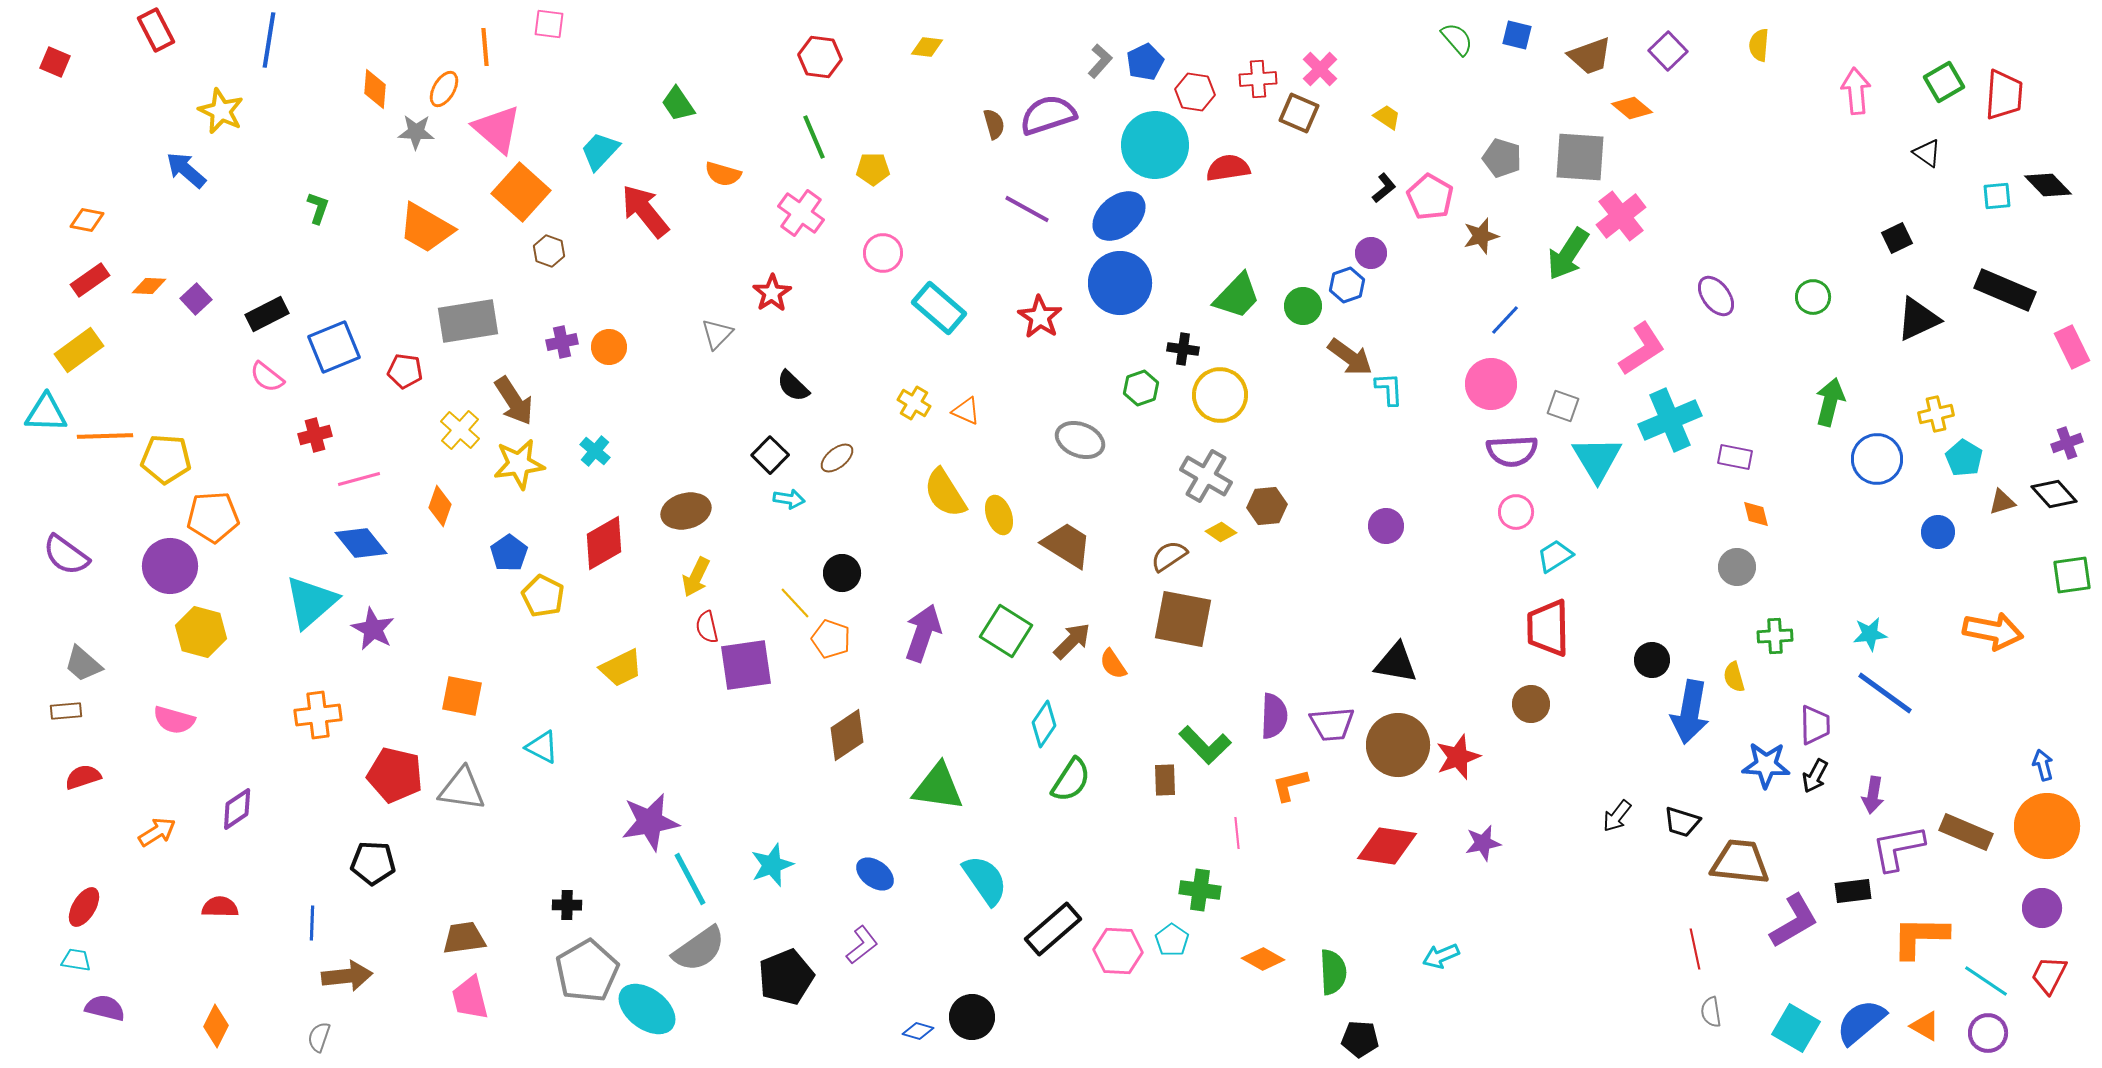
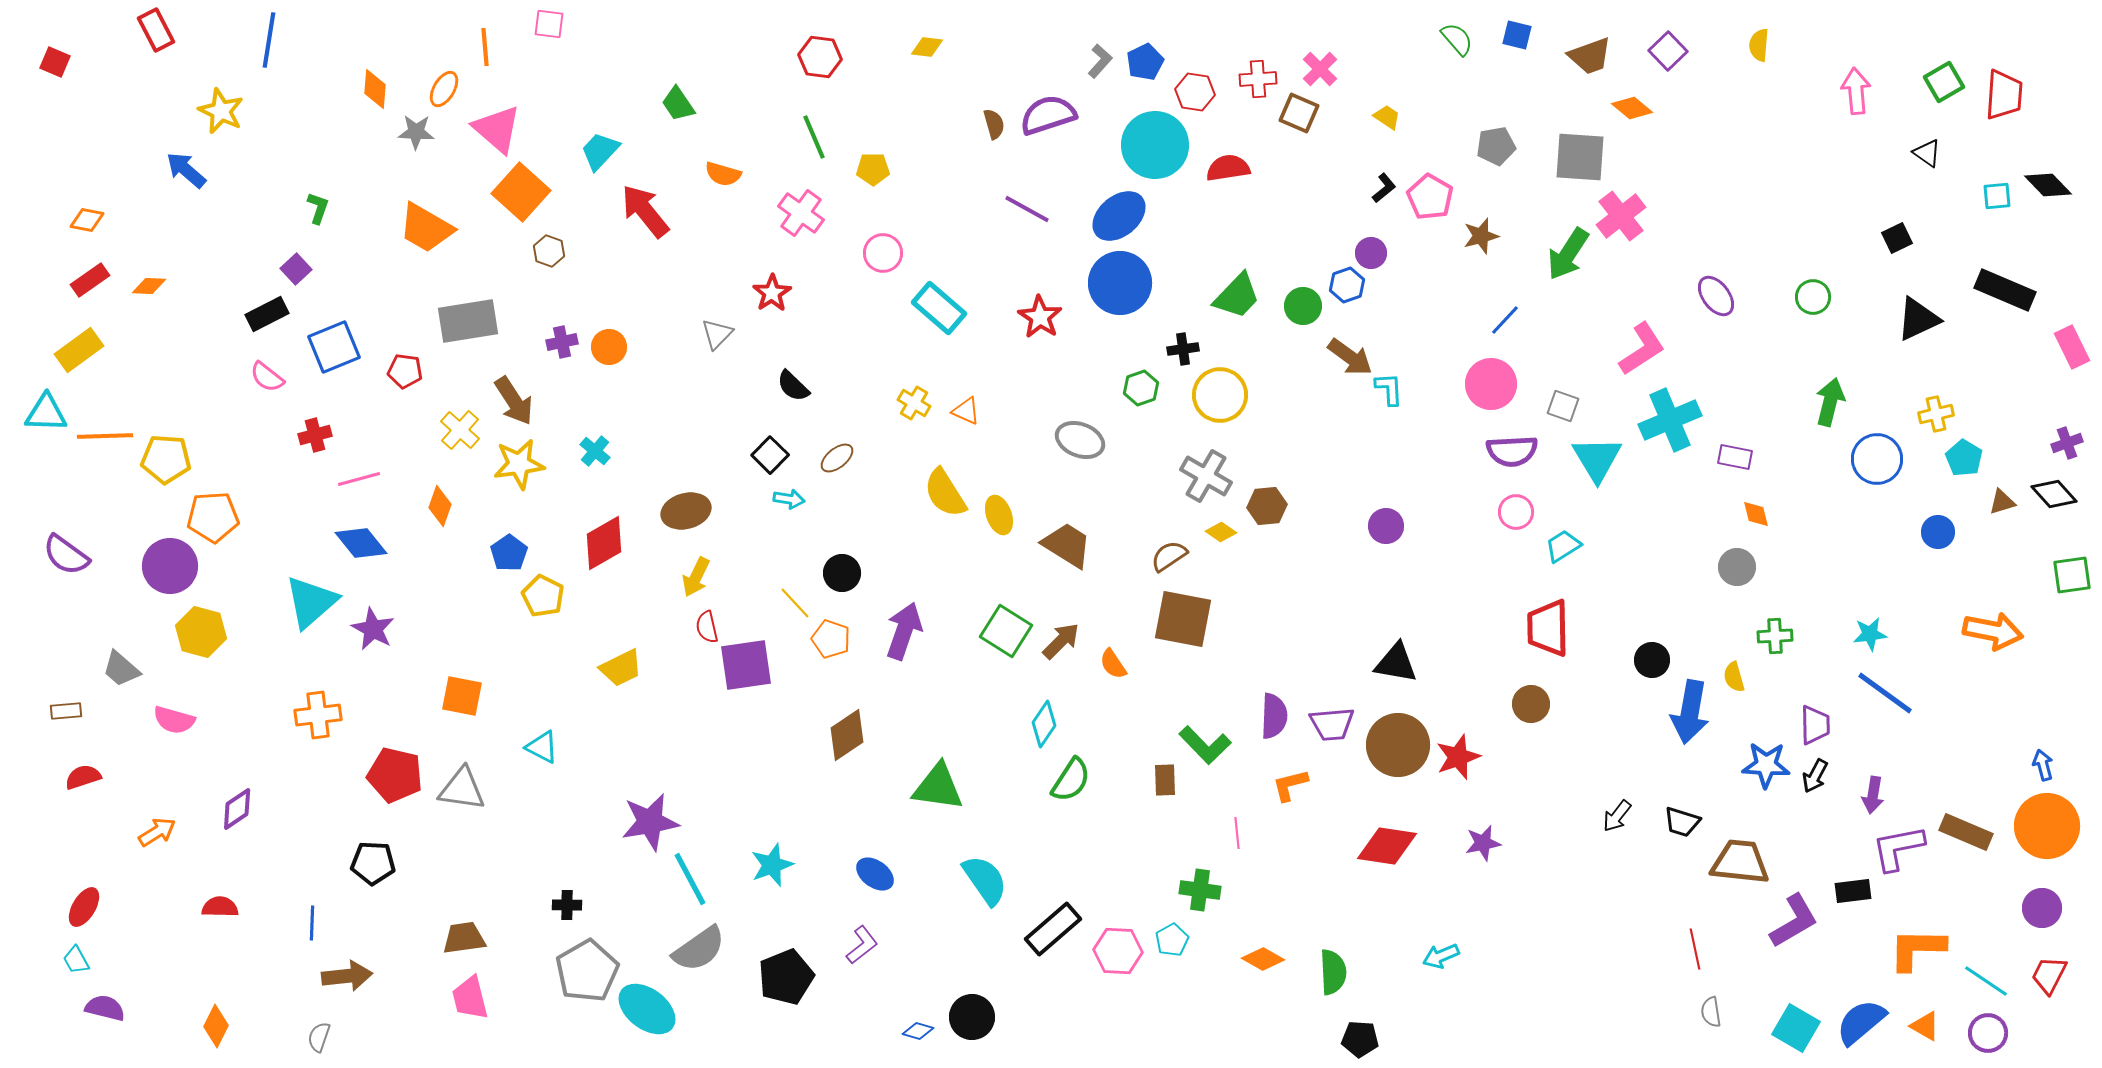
gray pentagon at (1502, 158): moved 6 px left, 12 px up; rotated 27 degrees counterclockwise
purple square at (196, 299): moved 100 px right, 30 px up
black cross at (1183, 349): rotated 16 degrees counterclockwise
cyan trapezoid at (1555, 556): moved 8 px right, 10 px up
purple arrow at (923, 633): moved 19 px left, 2 px up
brown arrow at (1072, 641): moved 11 px left
gray trapezoid at (83, 664): moved 38 px right, 5 px down
orange L-shape at (1920, 937): moved 3 px left, 12 px down
cyan pentagon at (1172, 940): rotated 8 degrees clockwise
cyan trapezoid at (76, 960): rotated 128 degrees counterclockwise
